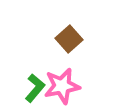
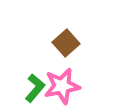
brown square: moved 3 px left, 4 px down
